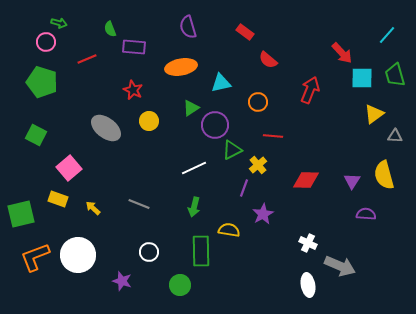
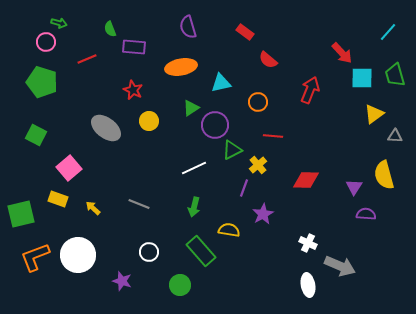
cyan line at (387, 35): moved 1 px right, 3 px up
purple triangle at (352, 181): moved 2 px right, 6 px down
green rectangle at (201, 251): rotated 40 degrees counterclockwise
